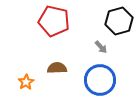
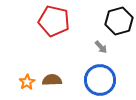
brown semicircle: moved 5 px left, 12 px down
orange star: moved 1 px right
